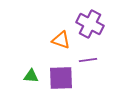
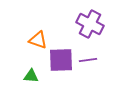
orange triangle: moved 23 px left
purple square: moved 18 px up
